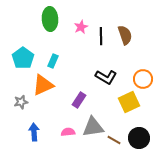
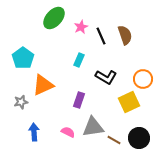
green ellipse: moved 4 px right, 1 px up; rotated 45 degrees clockwise
black line: rotated 24 degrees counterclockwise
cyan rectangle: moved 26 px right, 1 px up
purple rectangle: rotated 14 degrees counterclockwise
pink semicircle: rotated 32 degrees clockwise
